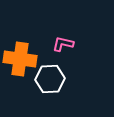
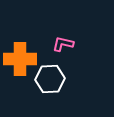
orange cross: rotated 8 degrees counterclockwise
